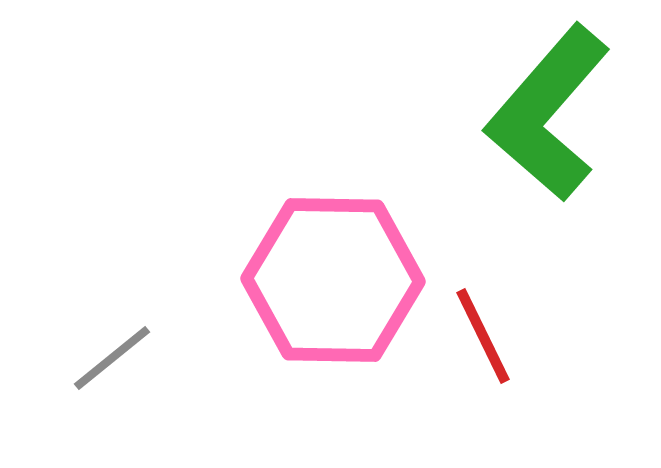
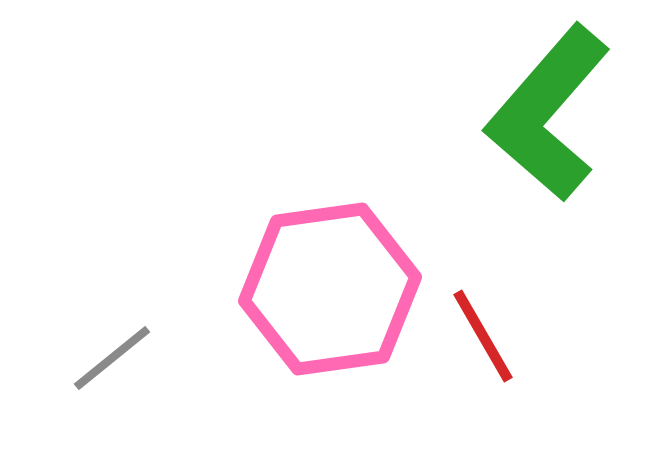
pink hexagon: moved 3 px left, 9 px down; rotated 9 degrees counterclockwise
red line: rotated 4 degrees counterclockwise
